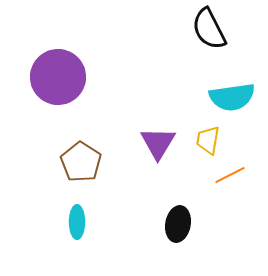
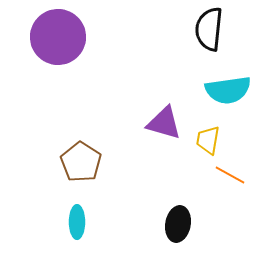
black semicircle: rotated 33 degrees clockwise
purple circle: moved 40 px up
cyan semicircle: moved 4 px left, 7 px up
purple triangle: moved 6 px right, 20 px up; rotated 45 degrees counterclockwise
orange line: rotated 56 degrees clockwise
